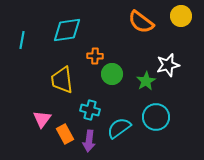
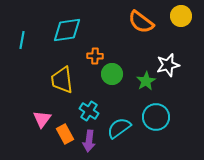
cyan cross: moved 1 px left, 1 px down; rotated 18 degrees clockwise
